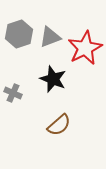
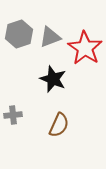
red star: rotated 12 degrees counterclockwise
gray cross: moved 22 px down; rotated 30 degrees counterclockwise
brown semicircle: rotated 25 degrees counterclockwise
